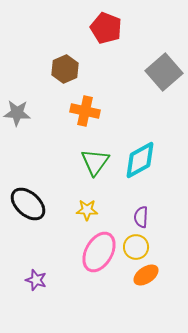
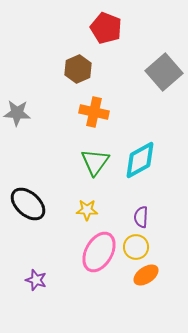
brown hexagon: moved 13 px right
orange cross: moved 9 px right, 1 px down
